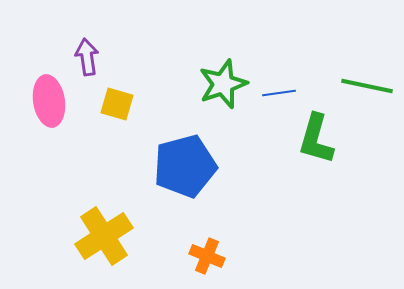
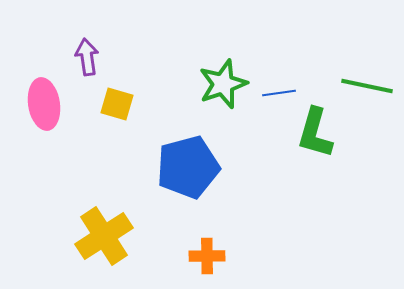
pink ellipse: moved 5 px left, 3 px down
green L-shape: moved 1 px left, 6 px up
blue pentagon: moved 3 px right, 1 px down
orange cross: rotated 24 degrees counterclockwise
